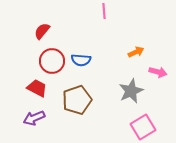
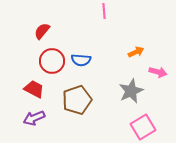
red trapezoid: moved 3 px left, 1 px down
